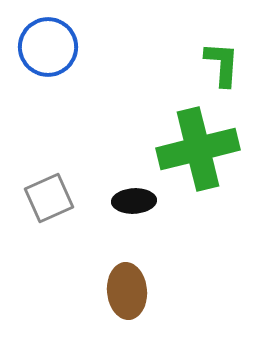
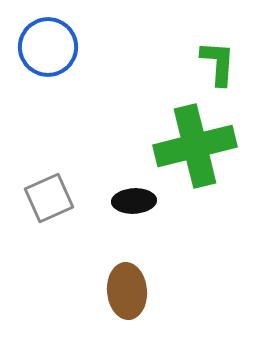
green L-shape: moved 4 px left, 1 px up
green cross: moved 3 px left, 3 px up
